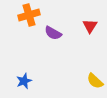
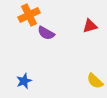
orange cross: rotated 10 degrees counterclockwise
red triangle: rotated 42 degrees clockwise
purple semicircle: moved 7 px left
